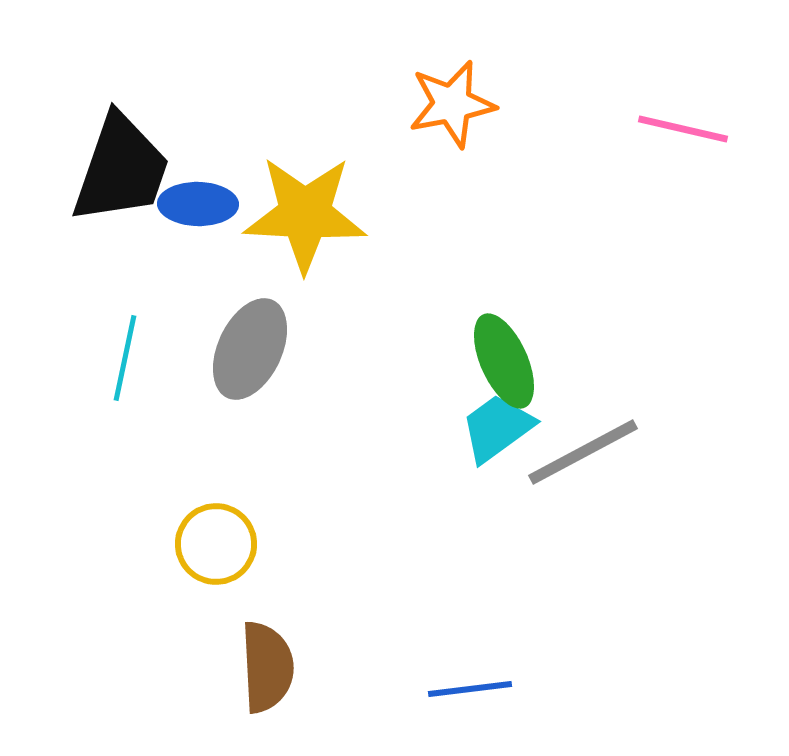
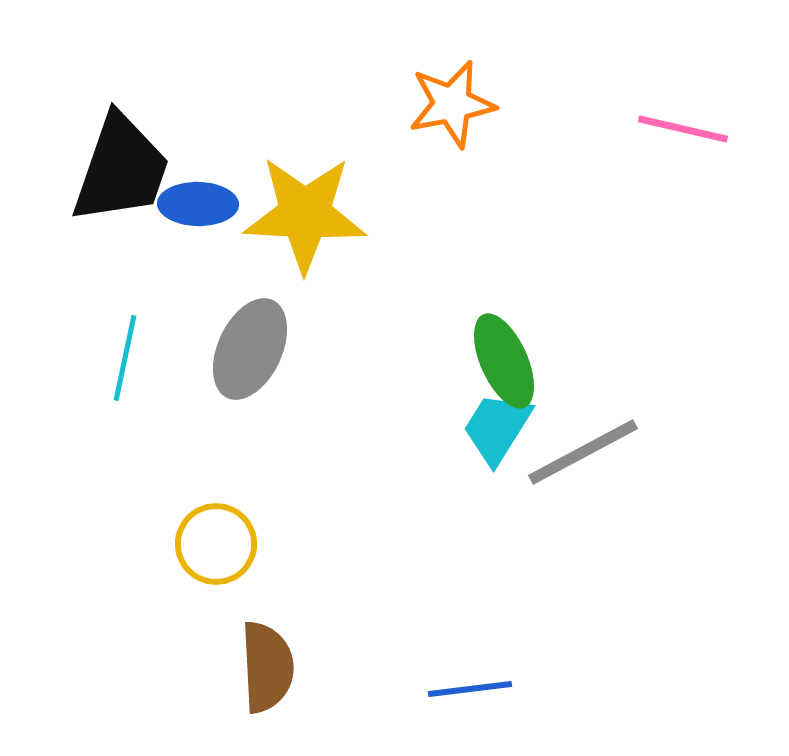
cyan trapezoid: rotated 22 degrees counterclockwise
